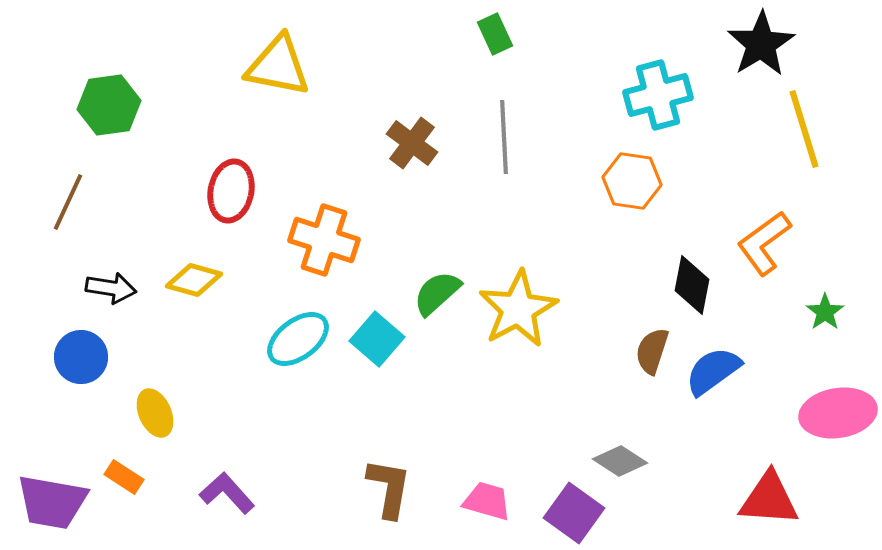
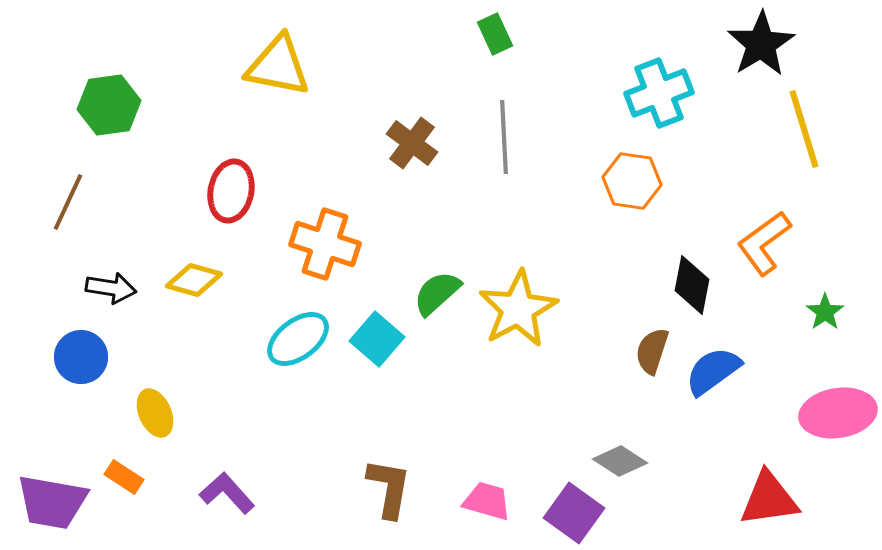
cyan cross: moved 1 px right, 2 px up; rotated 6 degrees counterclockwise
orange cross: moved 1 px right, 4 px down
red triangle: rotated 12 degrees counterclockwise
